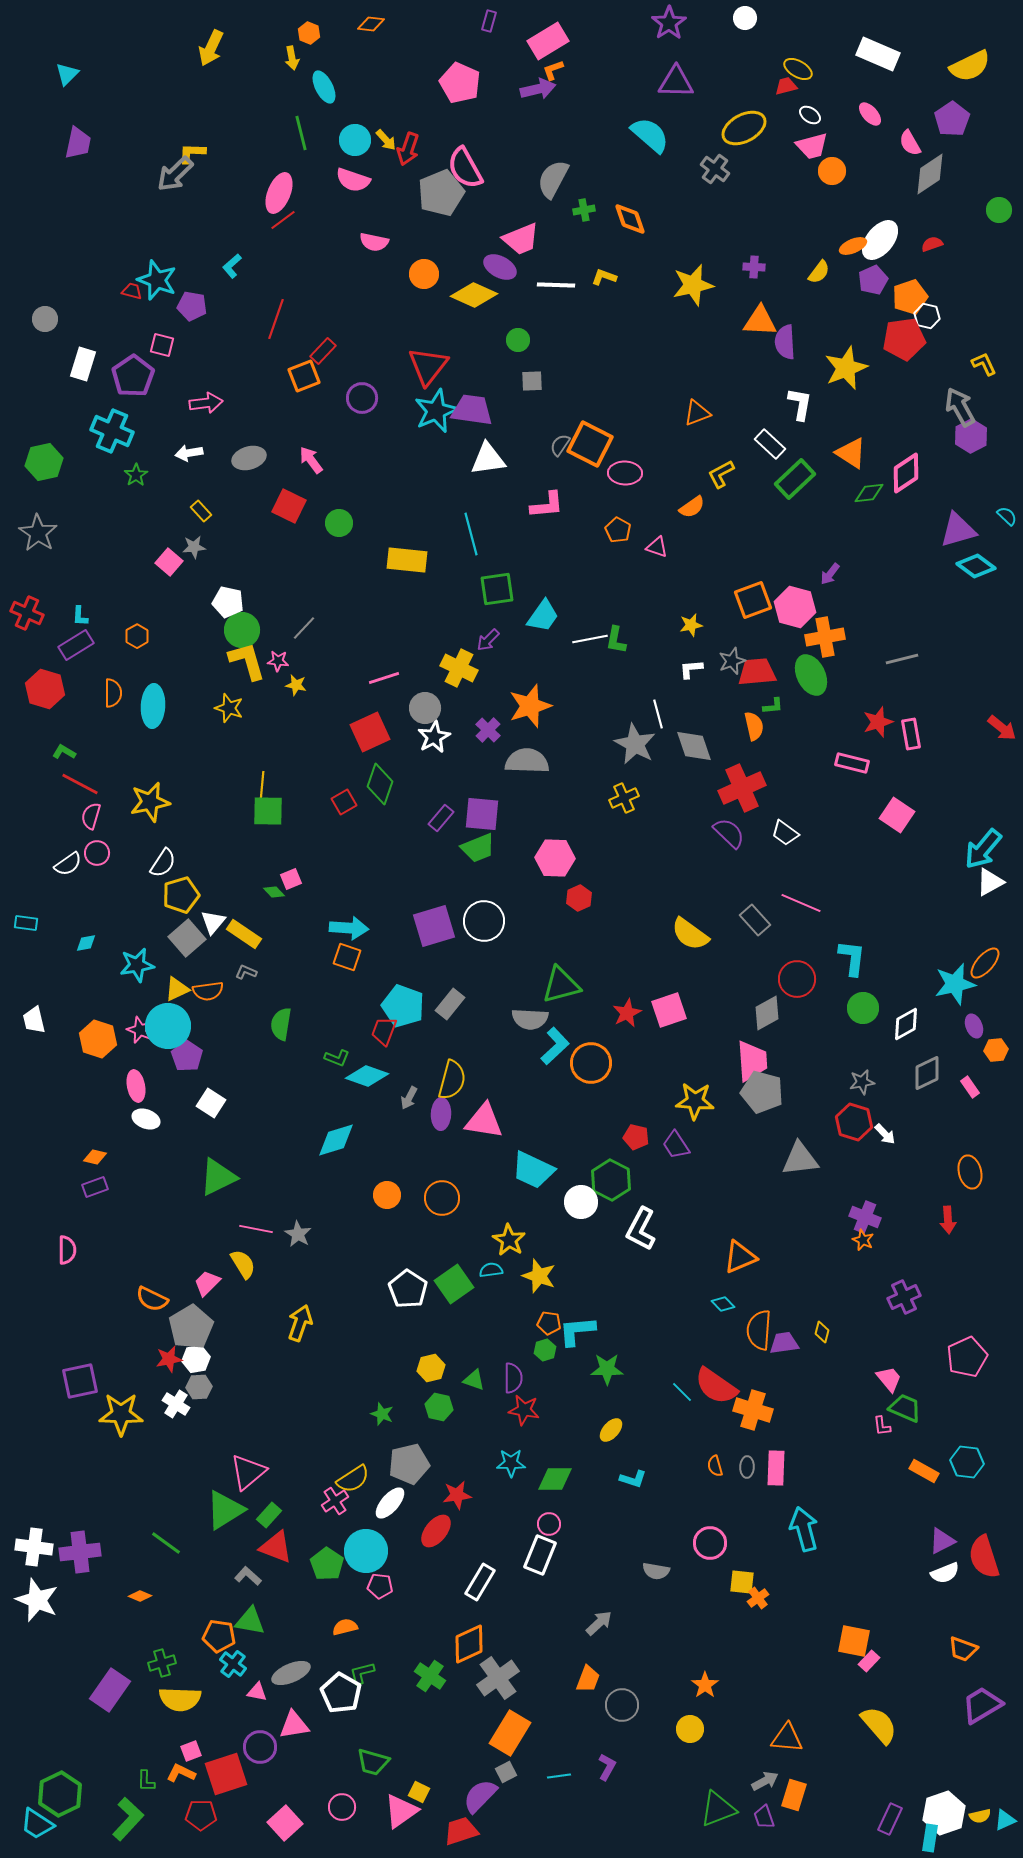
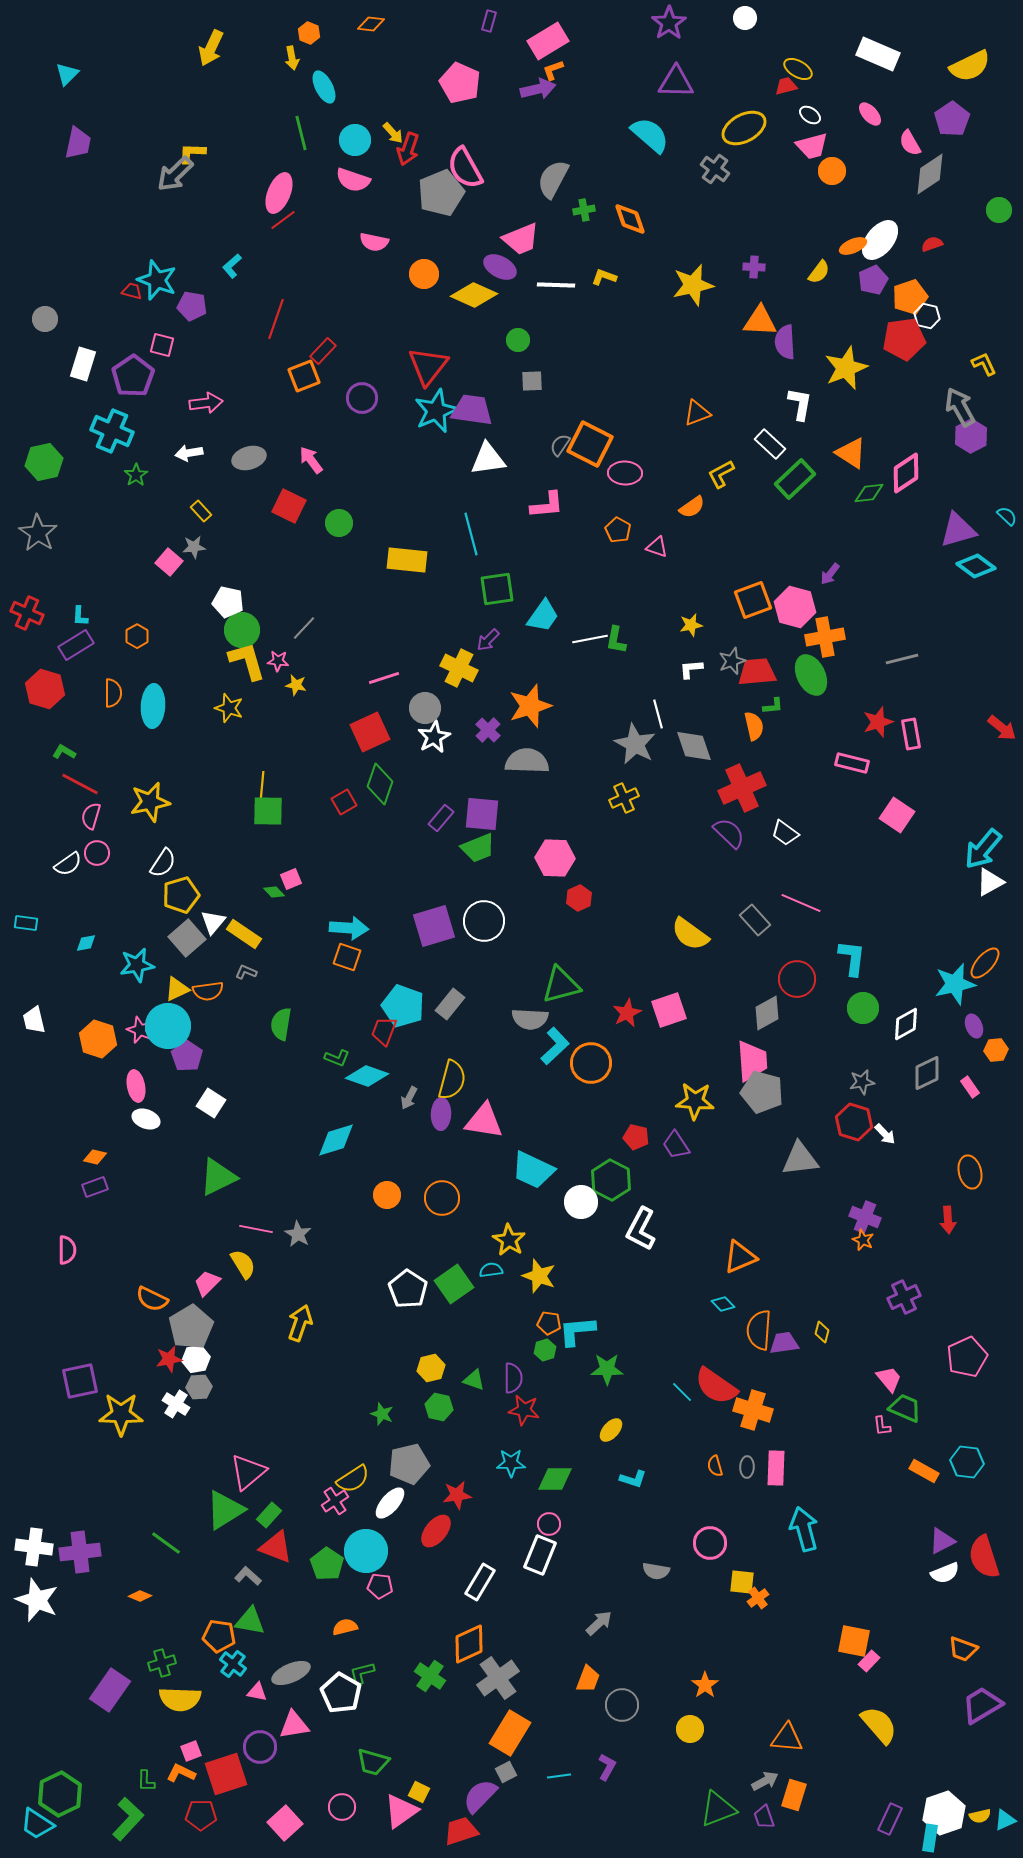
yellow arrow at (386, 140): moved 7 px right, 7 px up
